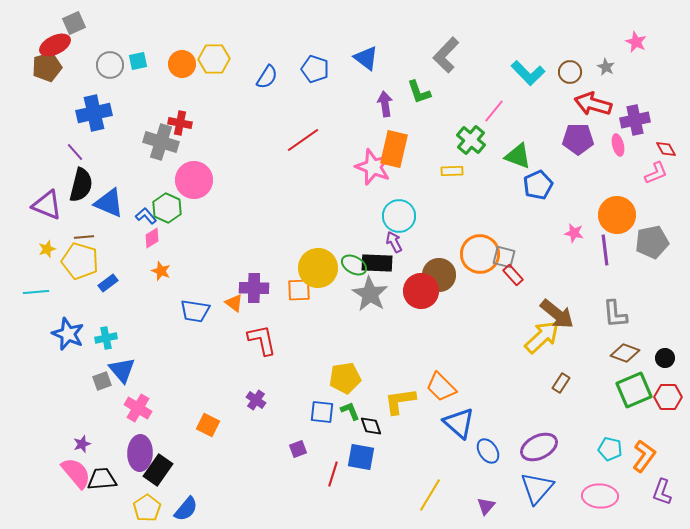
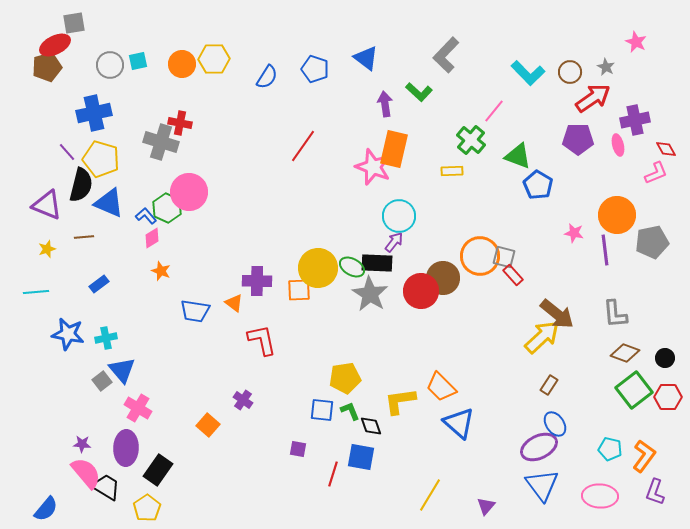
gray square at (74, 23): rotated 15 degrees clockwise
green L-shape at (419, 92): rotated 28 degrees counterclockwise
red arrow at (593, 104): moved 6 px up; rotated 129 degrees clockwise
red line at (303, 140): moved 6 px down; rotated 20 degrees counterclockwise
purple line at (75, 152): moved 8 px left
pink circle at (194, 180): moved 5 px left, 12 px down
blue pentagon at (538, 185): rotated 16 degrees counterclockwise
purple arrow at (394, 242): rotated 65 degrees clockwise
orange circle at (480, 254): moved 2 px down
yellow pentagon at (80, 261): moved 21 px right, 102 px up
green ellipse at (354, 265): moved 2 px left, 2 px down
brown circle at (439, 275): moved 4 px right, 3 px down
blue rectangle at (108, 283): moved 9 px left, 1 px down
purple cross at (254, 288): moved 3 px right, 7 px up
blue star at (68, 334): rotated 12 degrees counterclockwise
gray square at (102, 381): rotated 18 degrees counterclockwise
brown rectangle at (561, 383): moved 12 px left, 2 px down
green square at (634, 390): rotated 15 degrees counterclockwise
purple cross at (256, 400): moved 13 px left
blue square at (322, 412): moved 2 px up
orange square at (208, 425): rotated 15 degrees clockwise
purple star at (82, 444): rotated 24 degrees clockwise
purple square at (298, 449): rotated 30 degrees clockwise
blue ellipse at (488, 451): moved 67 px right, 27 px up
purple ellipse at (140, 453): moved 14 px left, 5 px up
pink semicircle at (76, 473): moved 10 px right
black trapezoid at (102, 479): moved 4 px right, 8 px down; rotated 36 degrees clockwise
blue triangle at (537, 488): moved 5 px right, 3 px up; rotated 18 degrees counterclockwise
purple L-shape at (662, 492): moved 7 px left
blue semicircle at (186, 509): moved 140 px left
